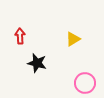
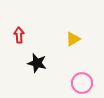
red arrow: moved 1 px left, 1 px up
pink circle: moved 3 px left
